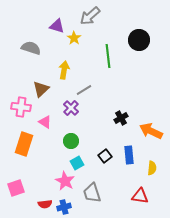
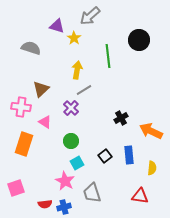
yellow arrow: moved 13 px right
